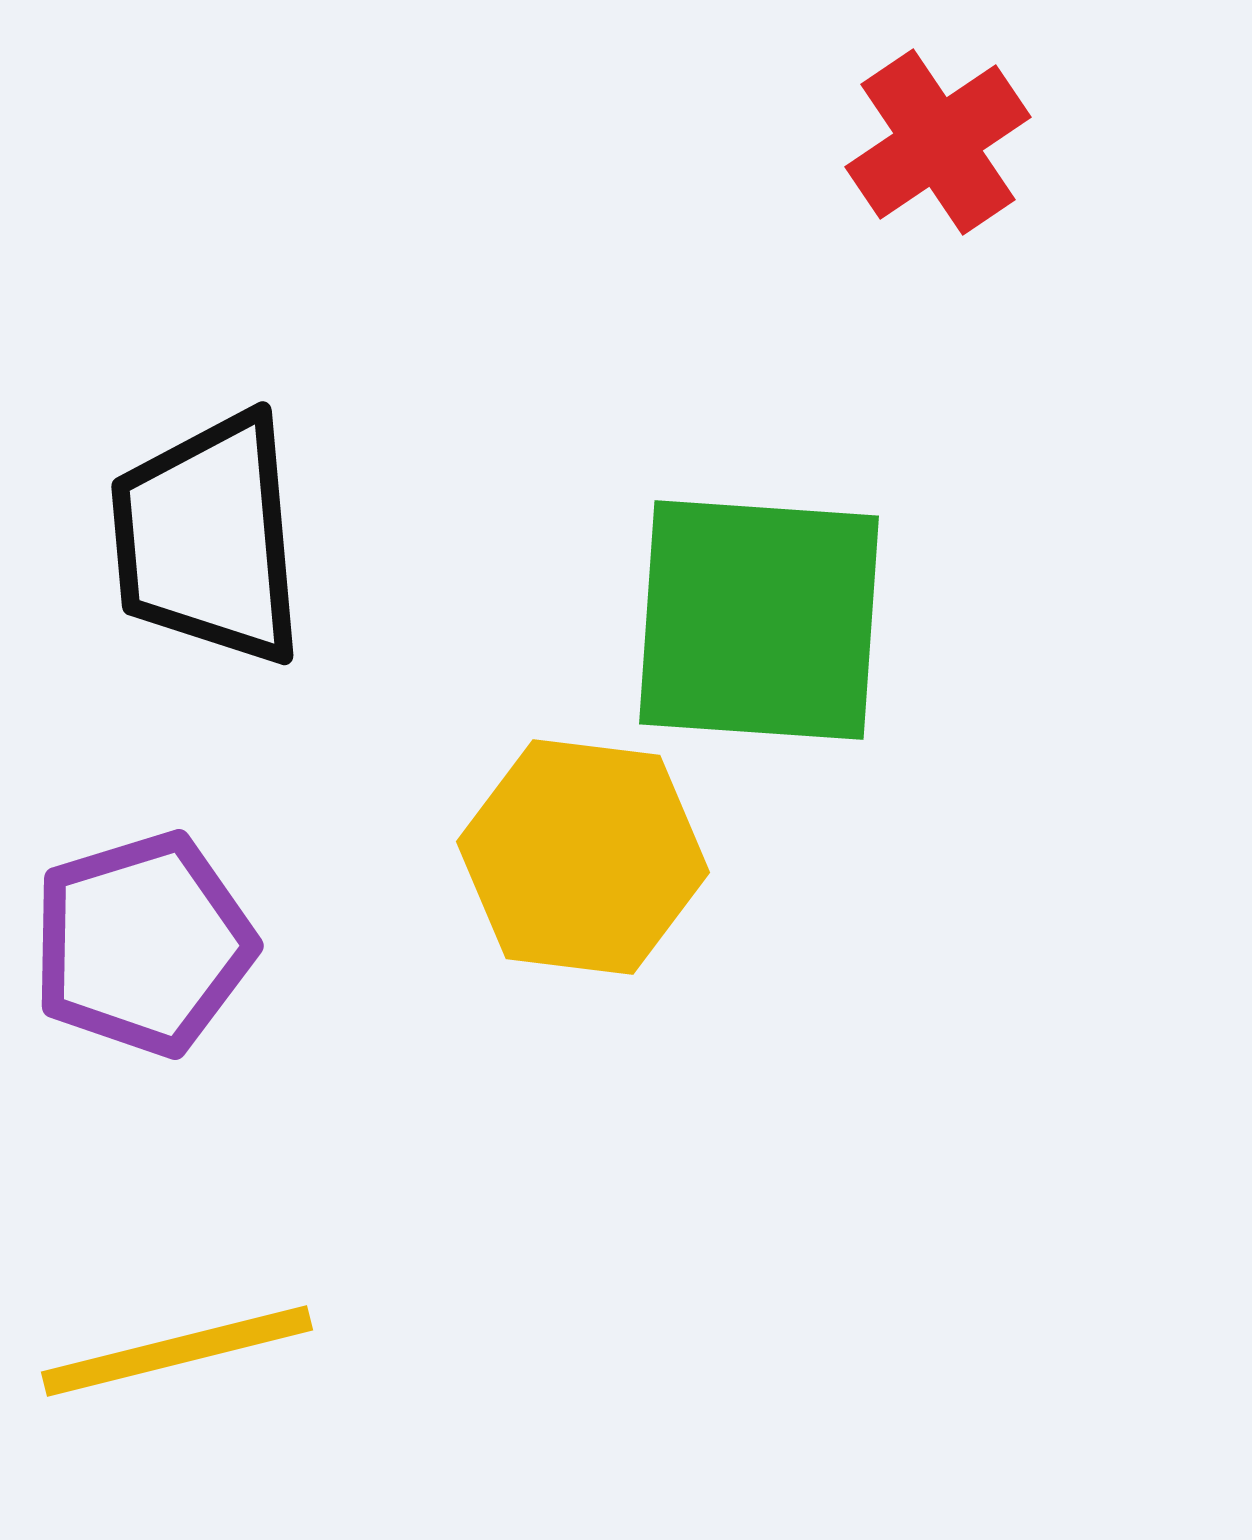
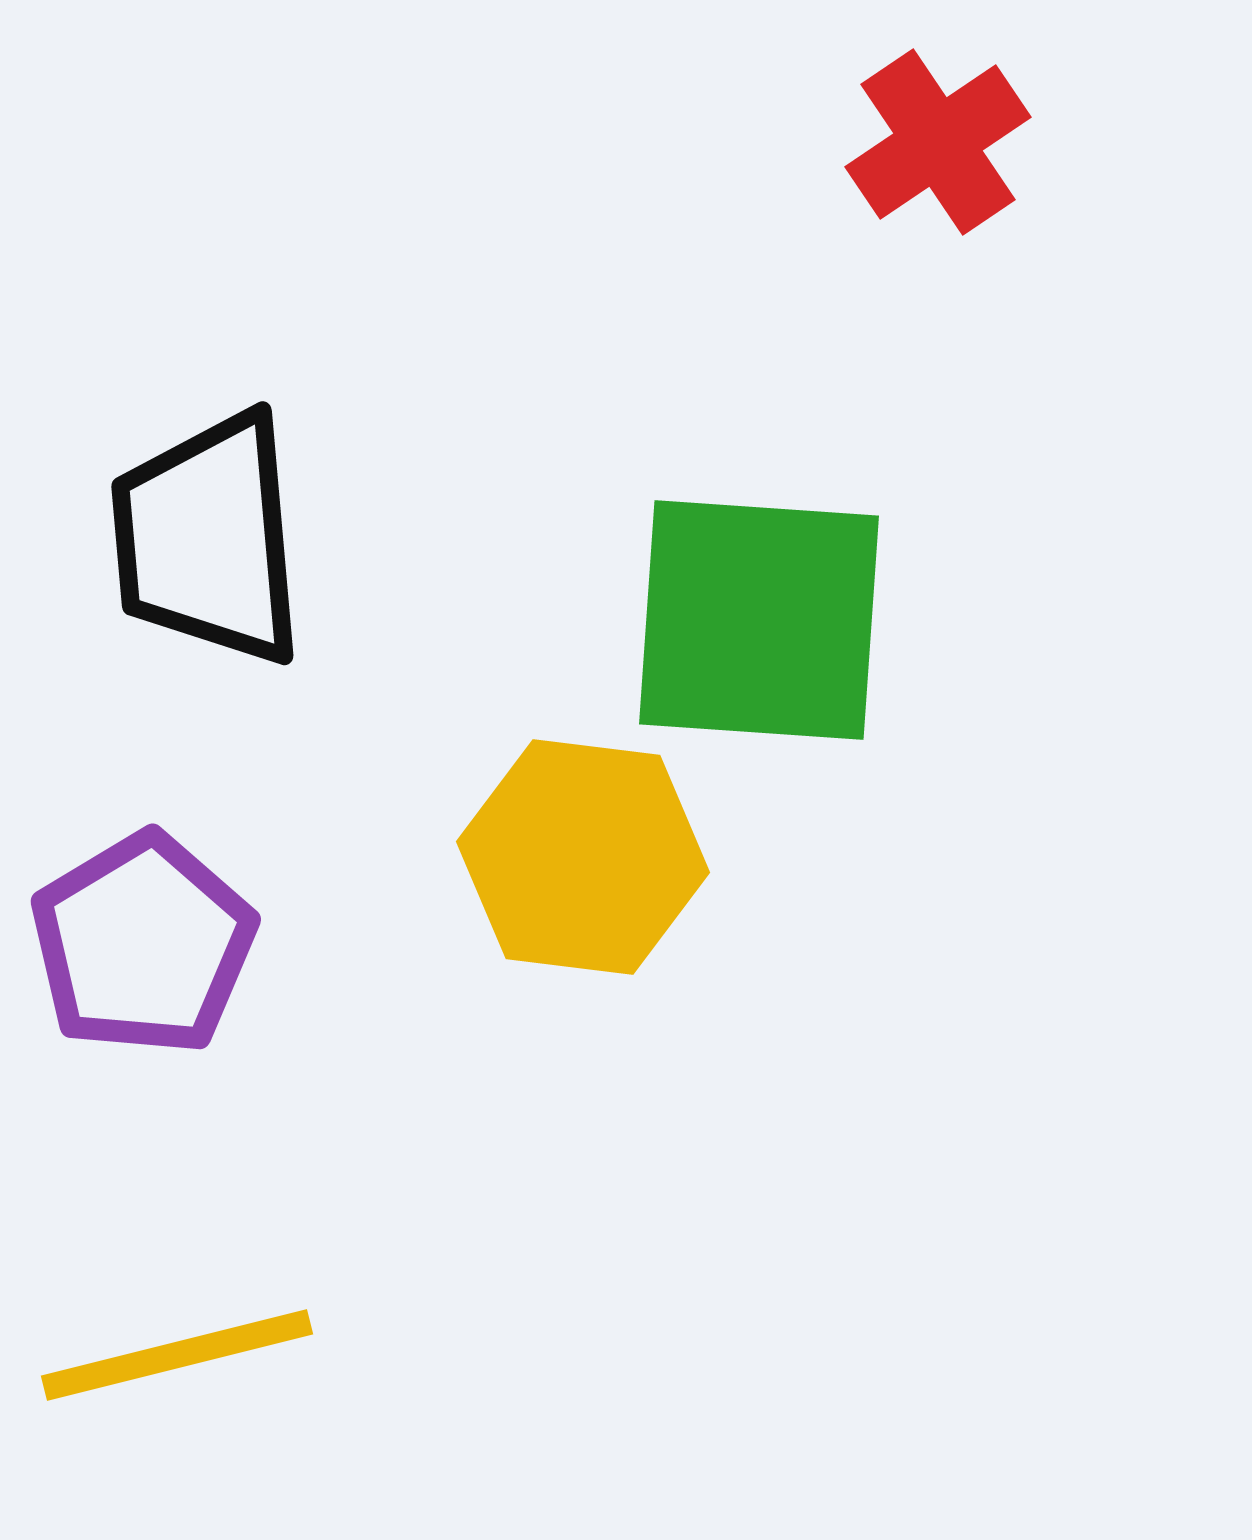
purple pentagon: rotated 14 degrees counterclockwise
yellow line: moved 4 px down
